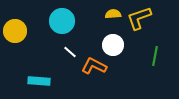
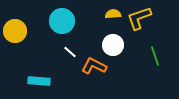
green line: rotated 30 degrees counterclockwise
